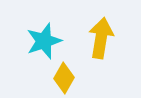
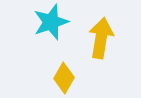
cyan star: moved 7 px right, 19 px up
